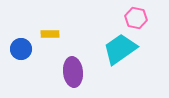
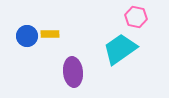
pink hexagon: moved 1 px up
blue circle: moved 6 px right, 13 px up
